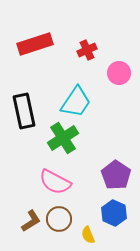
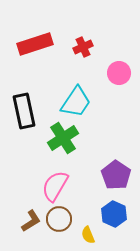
red cross: moved 4 px left, 3 px up
pink semicircle: moved 4 px down; rotated 92 degrees clockwise
blue hexagon: moved 1 px down
